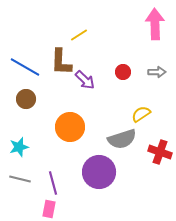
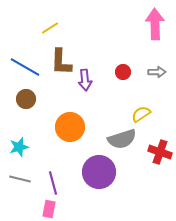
yellow line: moved 29 px left, 7 px up
purple arrow: rotated 40 degrees clockwise
